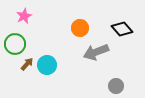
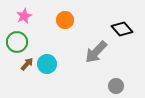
orange circle: moved 15 px left, 8 px up
green circle: moved 2 px right, 2 px up
gray arrow: rotated 25 degrees counterclockwise
cyan circle: moved 1 px up
